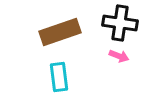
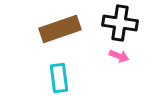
brown rectangle: moved 3 px up
cyan rectangle: moved 1 px down
